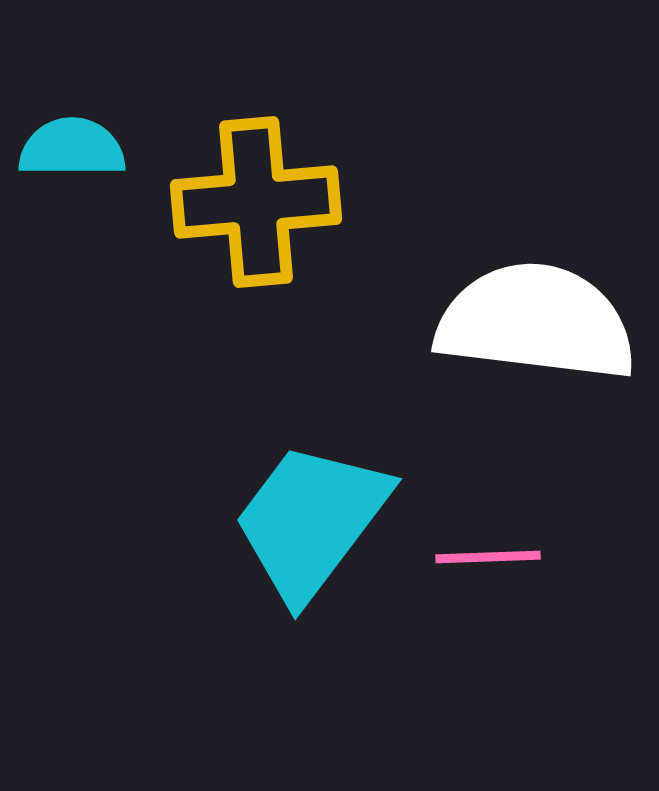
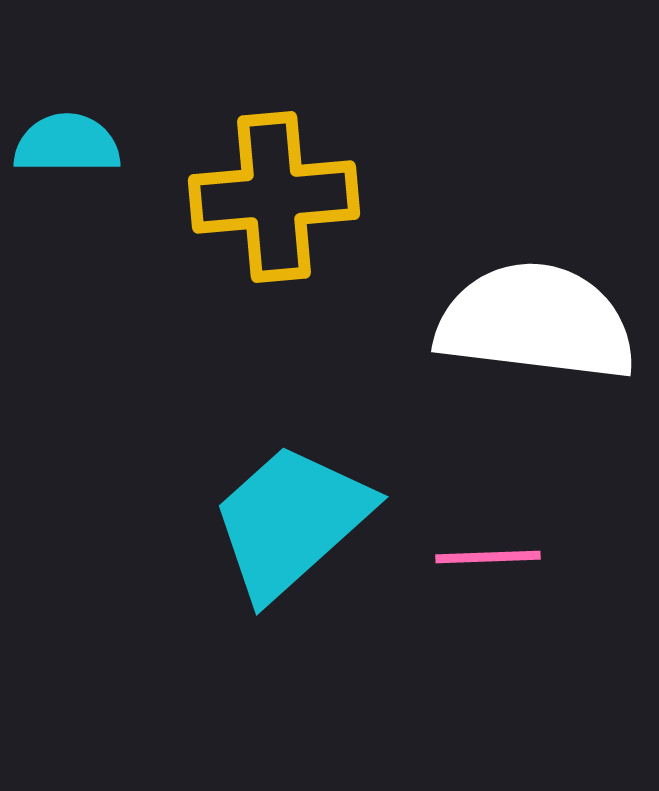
cyan semicircle: moved 5 px left, 4 px up
yellow cross: moved 18 px right, 5 px up
cyan trapezoid: moved 20 px left; rotated 11 degrees clockwise
